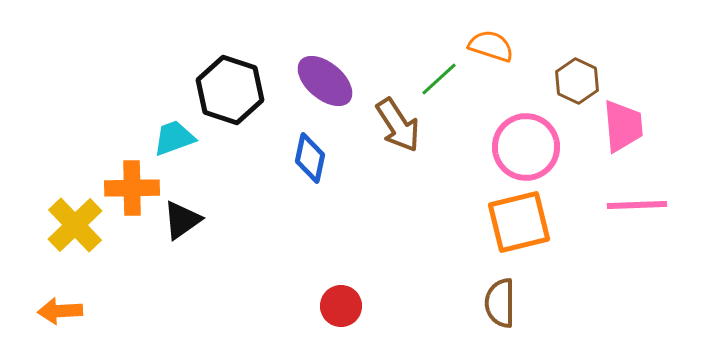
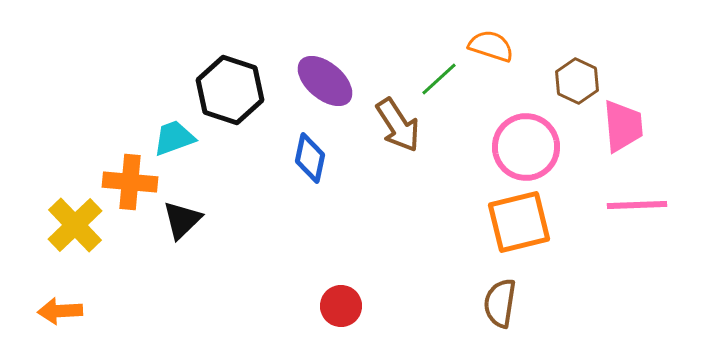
orange cross: moved 2 px left, 6 px up; rotated 6 degrees clockwise
black triangle: rotated 9 degrees counterclockwise
brown semicircle: rotated 9 degrees clockwise
